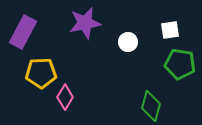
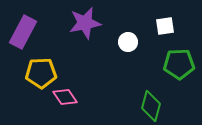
white square: moved 5 px left, 4 px up
green pentagon: moved 1 px left; rotated 12 degrees counterclockwise
pink diamond: rotated 65 degrees counterclockwise
